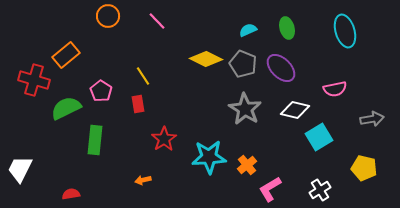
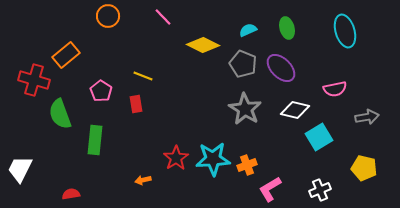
pink line: moved 6 px right, 4 px up
yellow diamond: moved 3 px left, 14 px up
yellow line: rotated 36 degrees counterclockwise
red rectangle: moved 2 px left
green semicircle: moved 6 px left, 6 px down; rotated 84 degrees counterclockwise
gray arrow: moved 5 px left, 2 px up
red star: moved 12 px right, 19 px down
cyan star: moved 4 px right, 2 px down
orange cross: rotated 18 degrees clockwise
white cross: rotated 10 degrees clockwise
